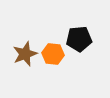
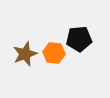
orange hexagon: moved 1 px right, 1 px up
